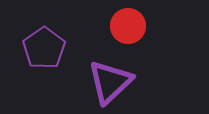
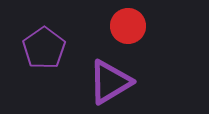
purple triangle: rotated 12 degrees clockwise
